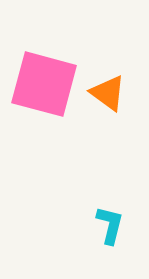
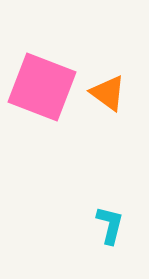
pink square: moved 2 px left, 3 px down; rotated 6 degrees clockwise
